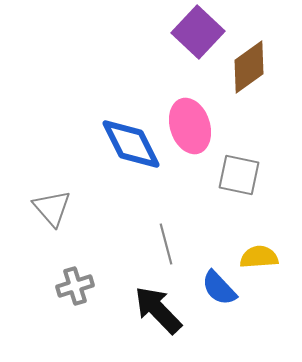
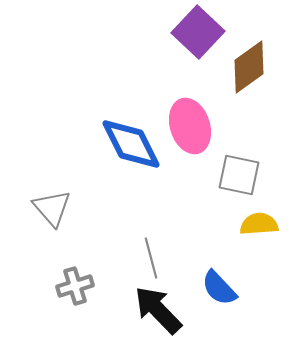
gray line: moved 15 px left, 14 px down
yellow semicircle: moved 33 px up
